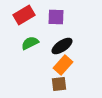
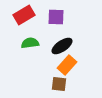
green semicircle: rotated 18 degrees clockwise
orange rectangle: moved 4 px right
brown square: rotated 14 degrees clockwise
